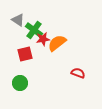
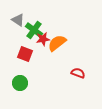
red square: rotated 35 degrees clockwise
